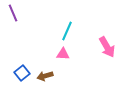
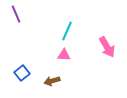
purple line: moved 3 px right, 1 px down
pink triangle: moved 1 px right, 1 px down
brown arrow: moved 7 px right, 5 px down
